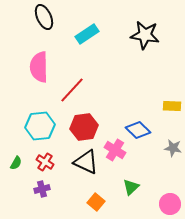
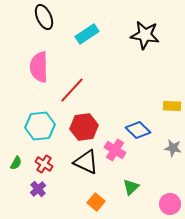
red cross: moved 1 px left, 2 px down
purple cross: moved 4 px left; rotated 28 degrees counterclockwise
